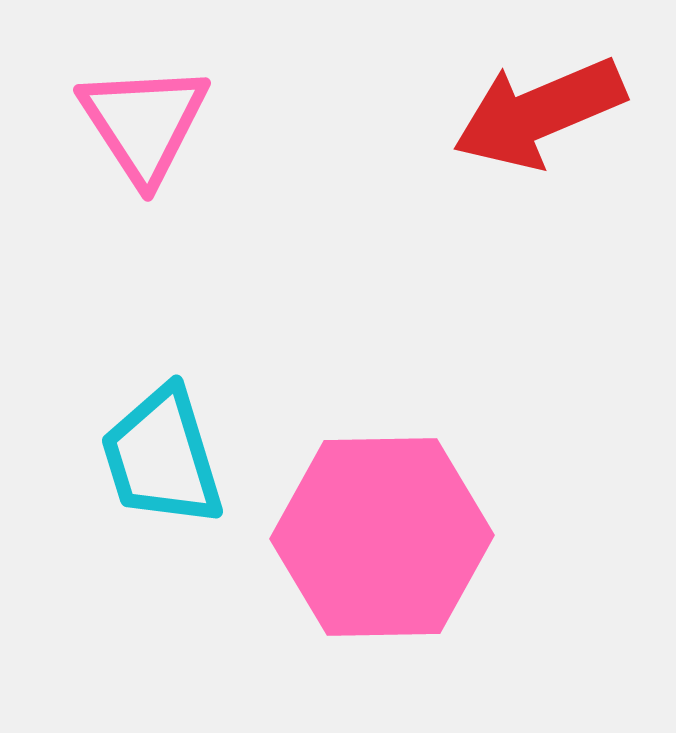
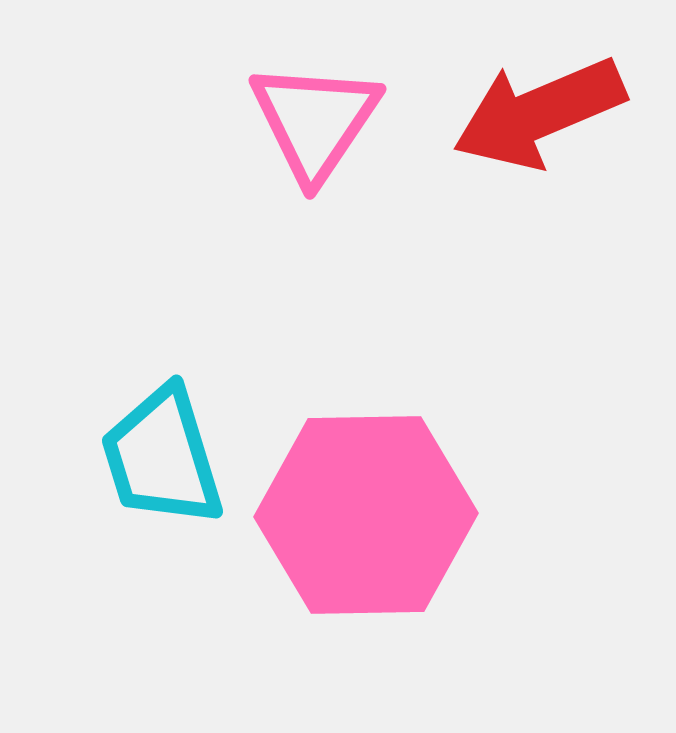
pink triangle: moved 171 px right, 2 px up; rotated 7 degrees clockwise
pink hexagon: moved 16 px left, 22 px up
